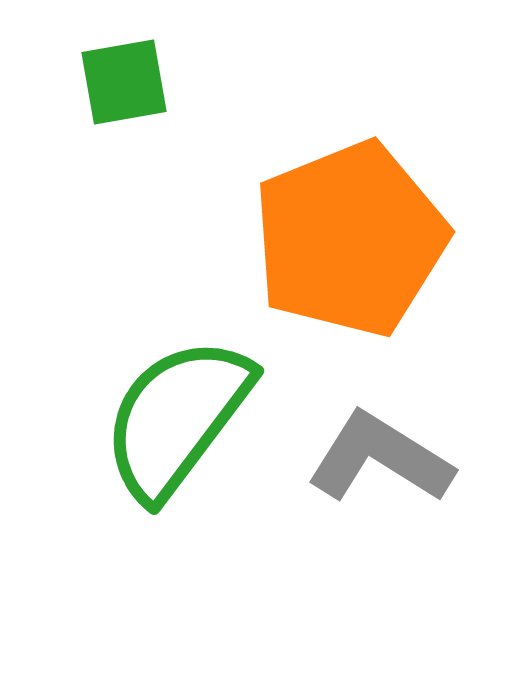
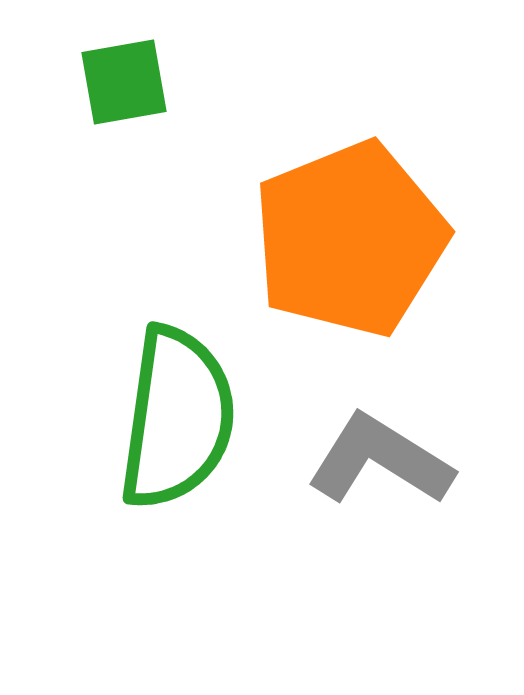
green semicircle: rotated 151 degrees clockwise
gray L-shape: moved 2 px down
